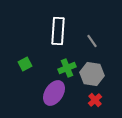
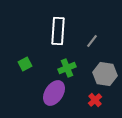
gray line: rotated 72 degrees clockwise
gray hexagon: moved 13 px right
